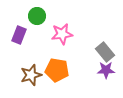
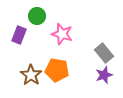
pink star: rotated 25 degrees clockwise
gray rectangle: moved 1 px left, 1 px down
purple star: moved 2 px left, 5 px down; rotated 18 degrees counterclockwise
brown star: rotated 20 degrees counterclockwise
